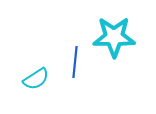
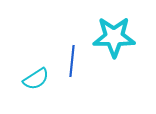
blue line: moved 3 px left, 1 px up
